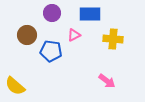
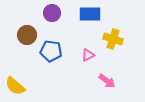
pink triangle: moved 14 px right, 20 px down
yellow cross: rotated 12 degrees clockwise
